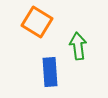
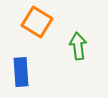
blue rectangle: moved 29 px left
